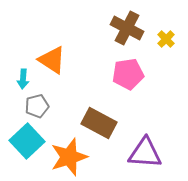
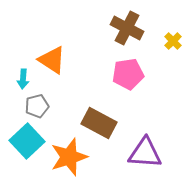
yellow cross: moved 7 px right, 2 px down
